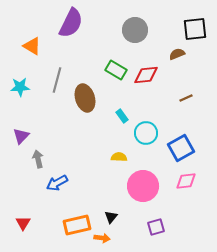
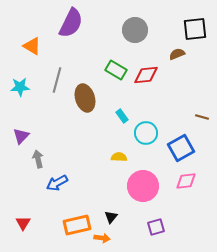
brown line: moved 16 px right, 19 px down; rotated 40 degrees clockwise
